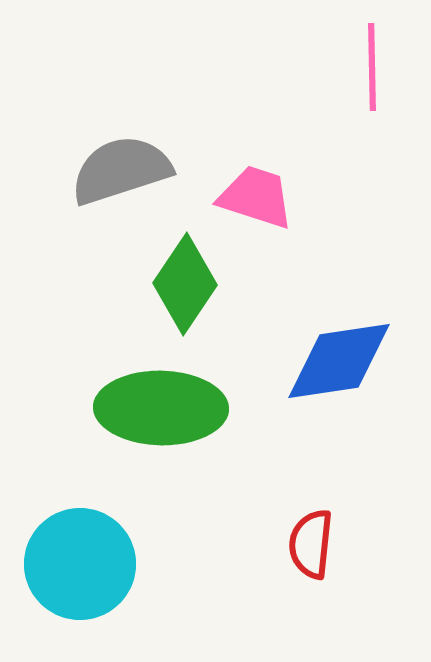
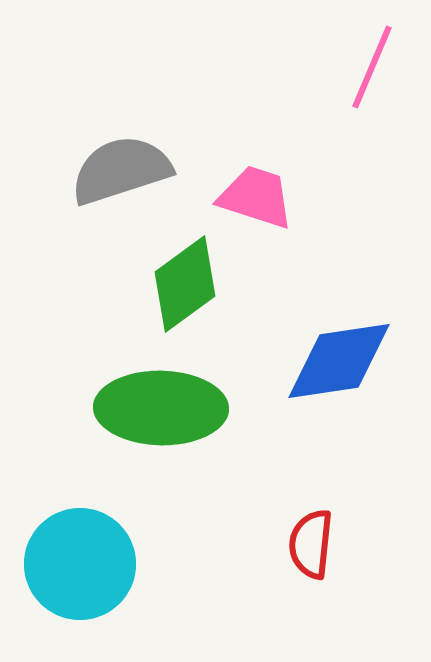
pink line: rotated 24 degrees clockwise
green diamond: rotated 20 degrees clockwise
